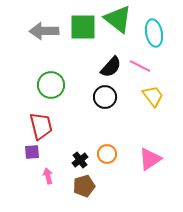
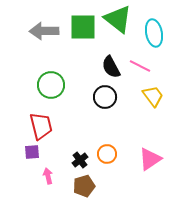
black semicircle: rotated 110 degrees clockwise
